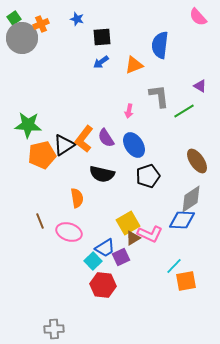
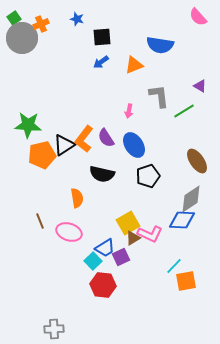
blue semicircle: rotated 88 degrees counterclockwise
